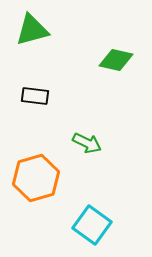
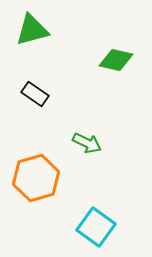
black rectangle: moved 2 px up; rotated 28 degrees clockwise
cyan square: moved 4 px right, 2 px down
